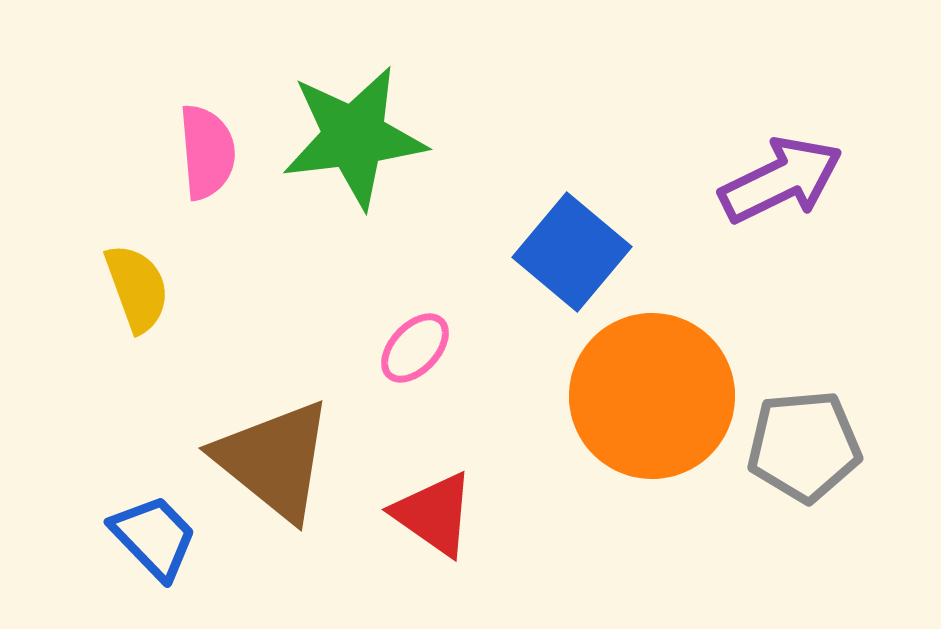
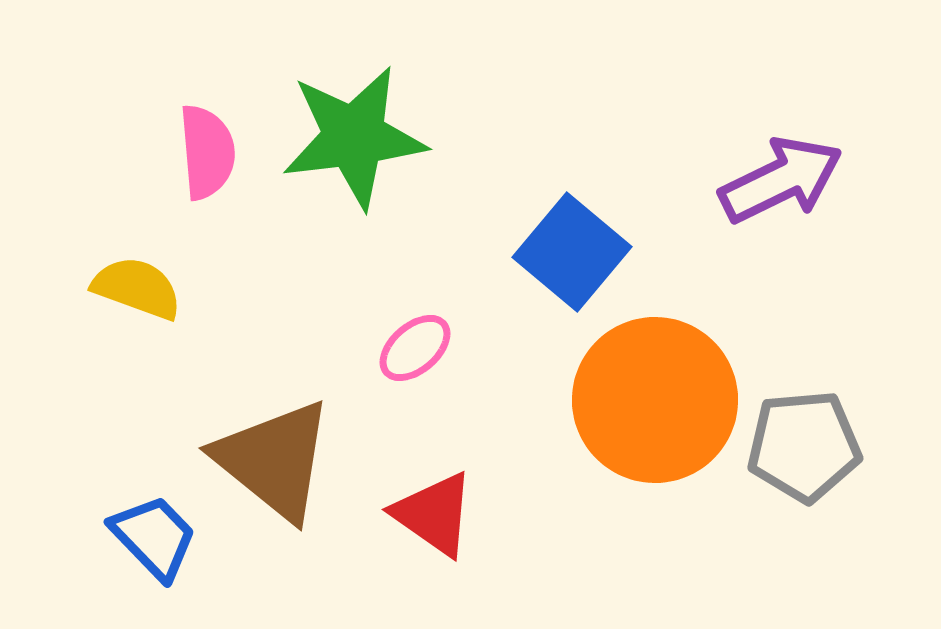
yellow semicircle: rotated 50 degrees counterclockwise
pink ellipse: rotated 6 degrees clockwise
orange circle: moved 3 px right, 4 px down
